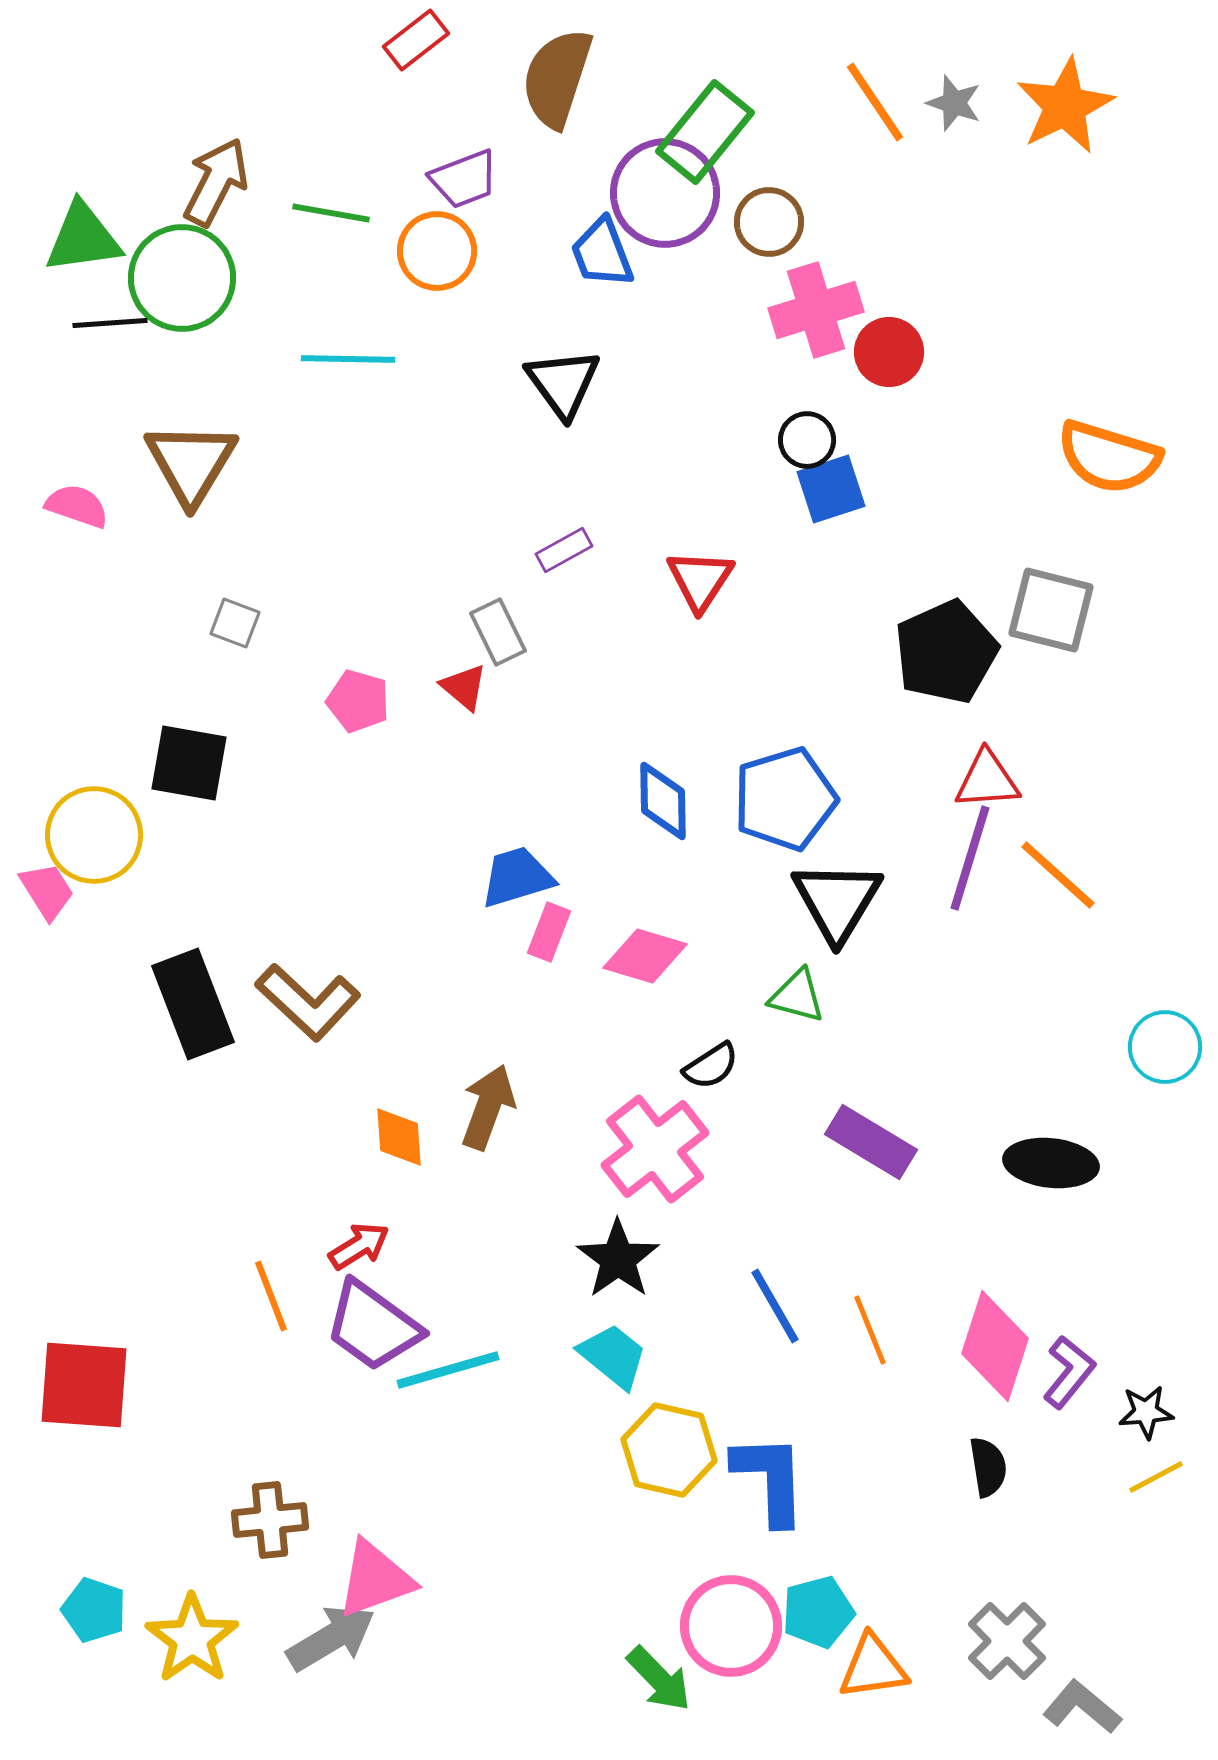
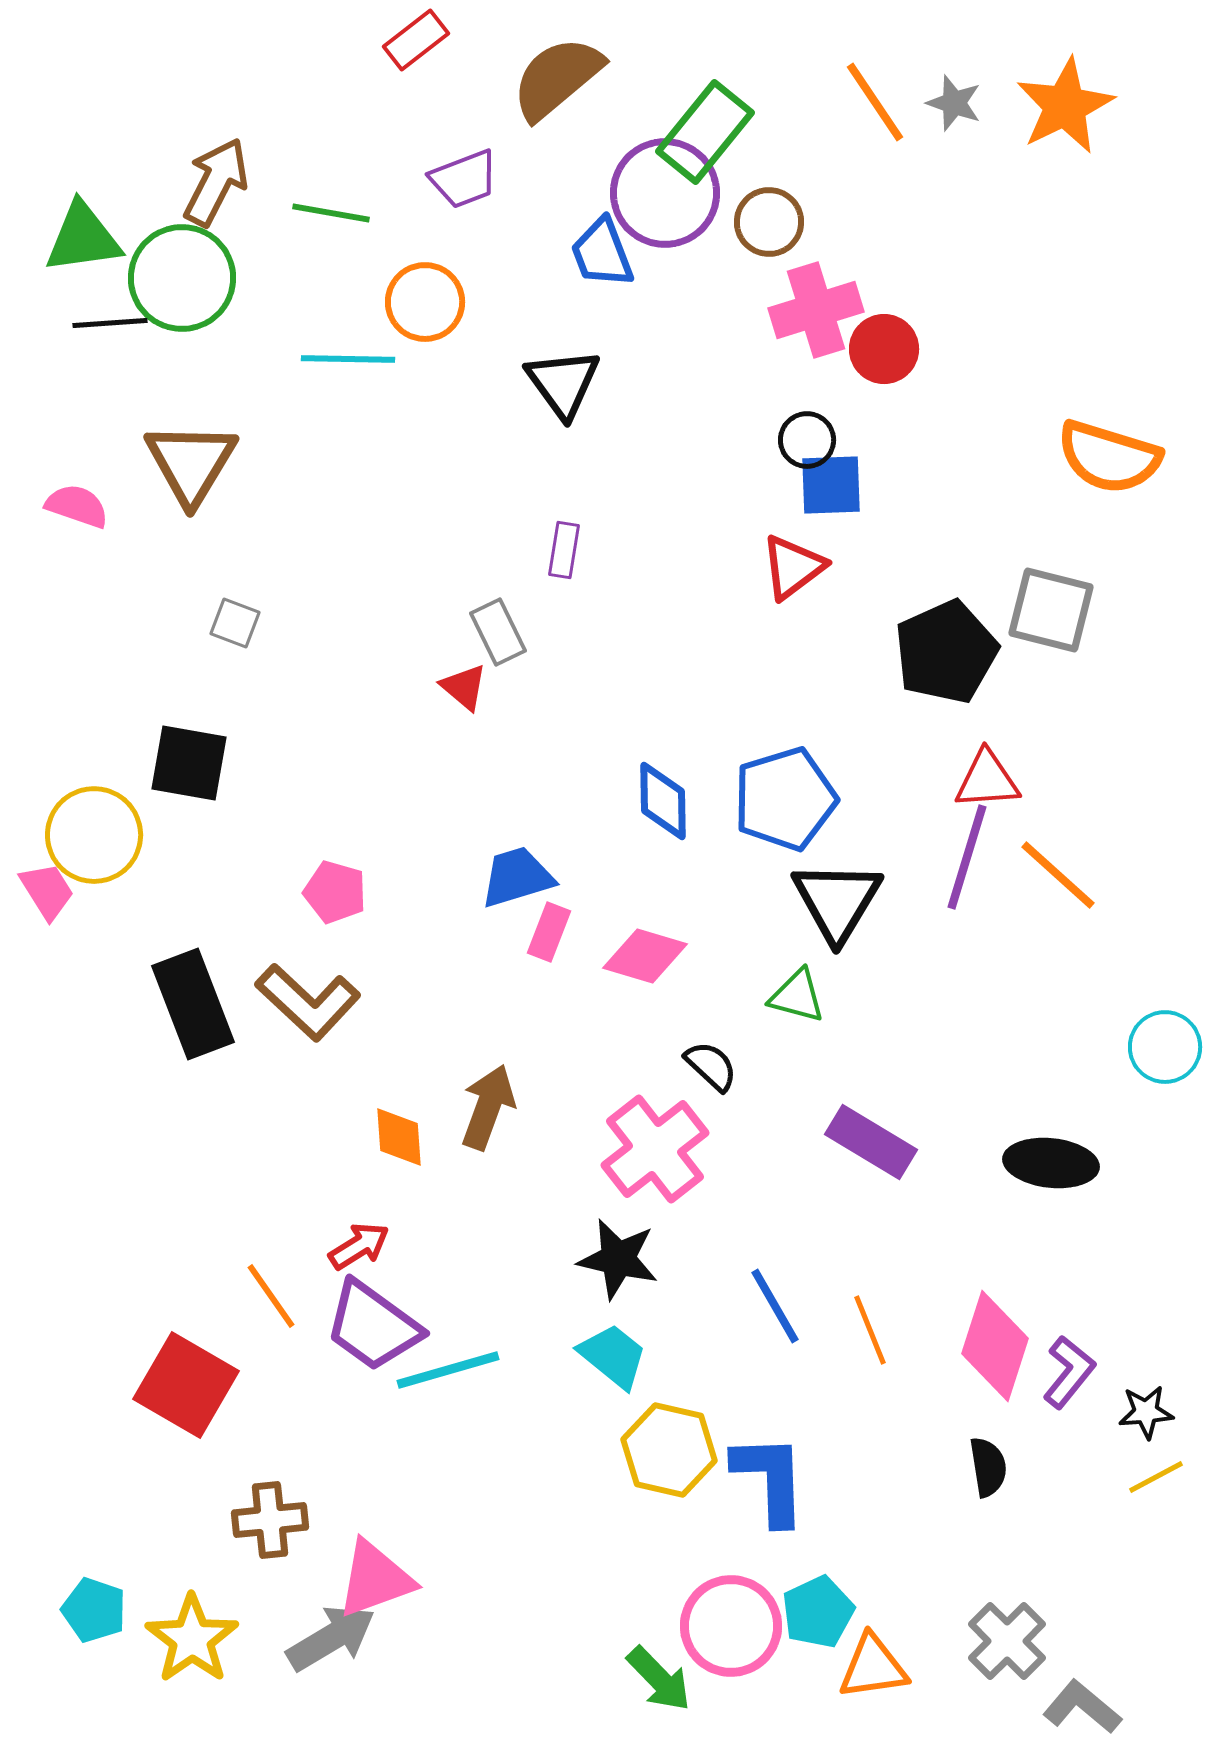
brown semicircle at (557, 78): rotated 32 degrees clockwise
orange circle at (437, 251): moved 12 px left, 51 px down
red circle at (889, 352): moved 5 px left, 3 px up
blue square at (831, 489): moved 4 px up; rotated 16 degrees clockwise
purple rectangle at (564, 550): rotated 52 degrees counterclockwise
red triangle at (700, 580): moved 93 px right, 13 px up; rotated 20 degrees clockwise
pink pentagon at (358, 701): moved 23 px left, 191 px down
purple line at (970, 858): moved 3 px left, 1 px up
black semicircle at (711, 1066): rotated 104 degrees counterclockwise
black star at (618, 1259): rotated 24 degrees counterclockwise
orange line at (271, 1296): rotated 14 degrees counterclockwise
red square at (84, 1385): moved 102 px right; rotated 26 degrees clockwise
cyan pentagon at (818, 1612): rotated 10 degrees counterclockwise
